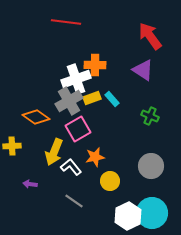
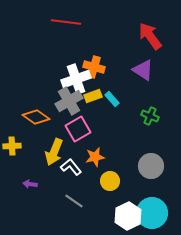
orange cross: moved 1 px left, 2 px down; rotated 15 degrees clockwise
yellow rectangle: moved 1 px right, 2 px up
